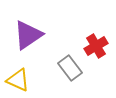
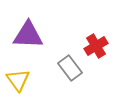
purple triangle: rotated 36 degrees clockwise
yellow triangle: rotated 30 degrees clockwise
